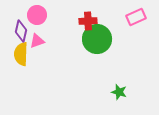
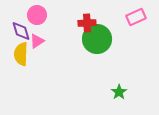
red cross: moved 1 px left, 2 px down
purple diamond: rotated 30 degrees counterclockwise
pink triangle: rotated 14 degrees counterclockwise
green star: rotated 21 degrees clockwise
